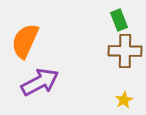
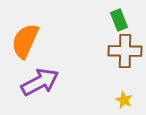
yellow star: rotated 18 degrees counterclockwise
